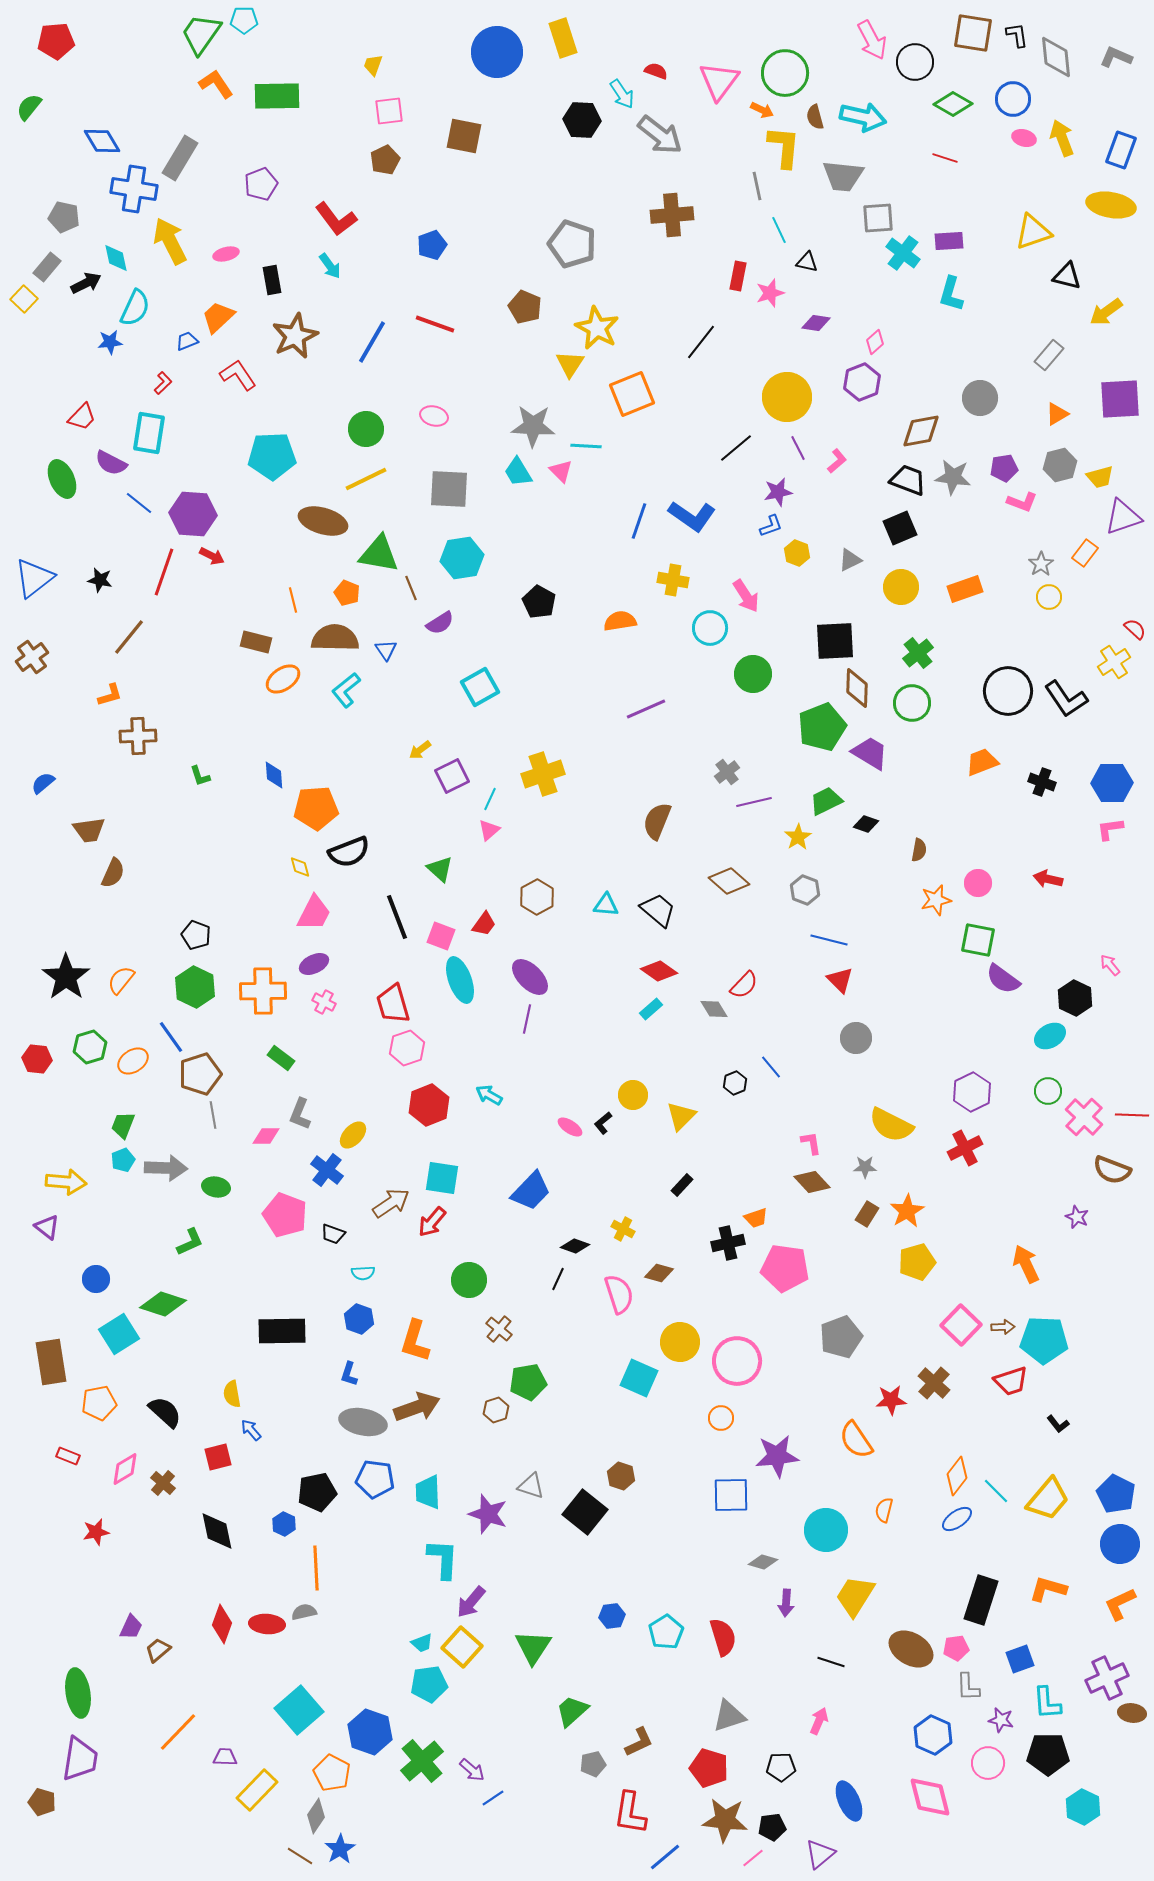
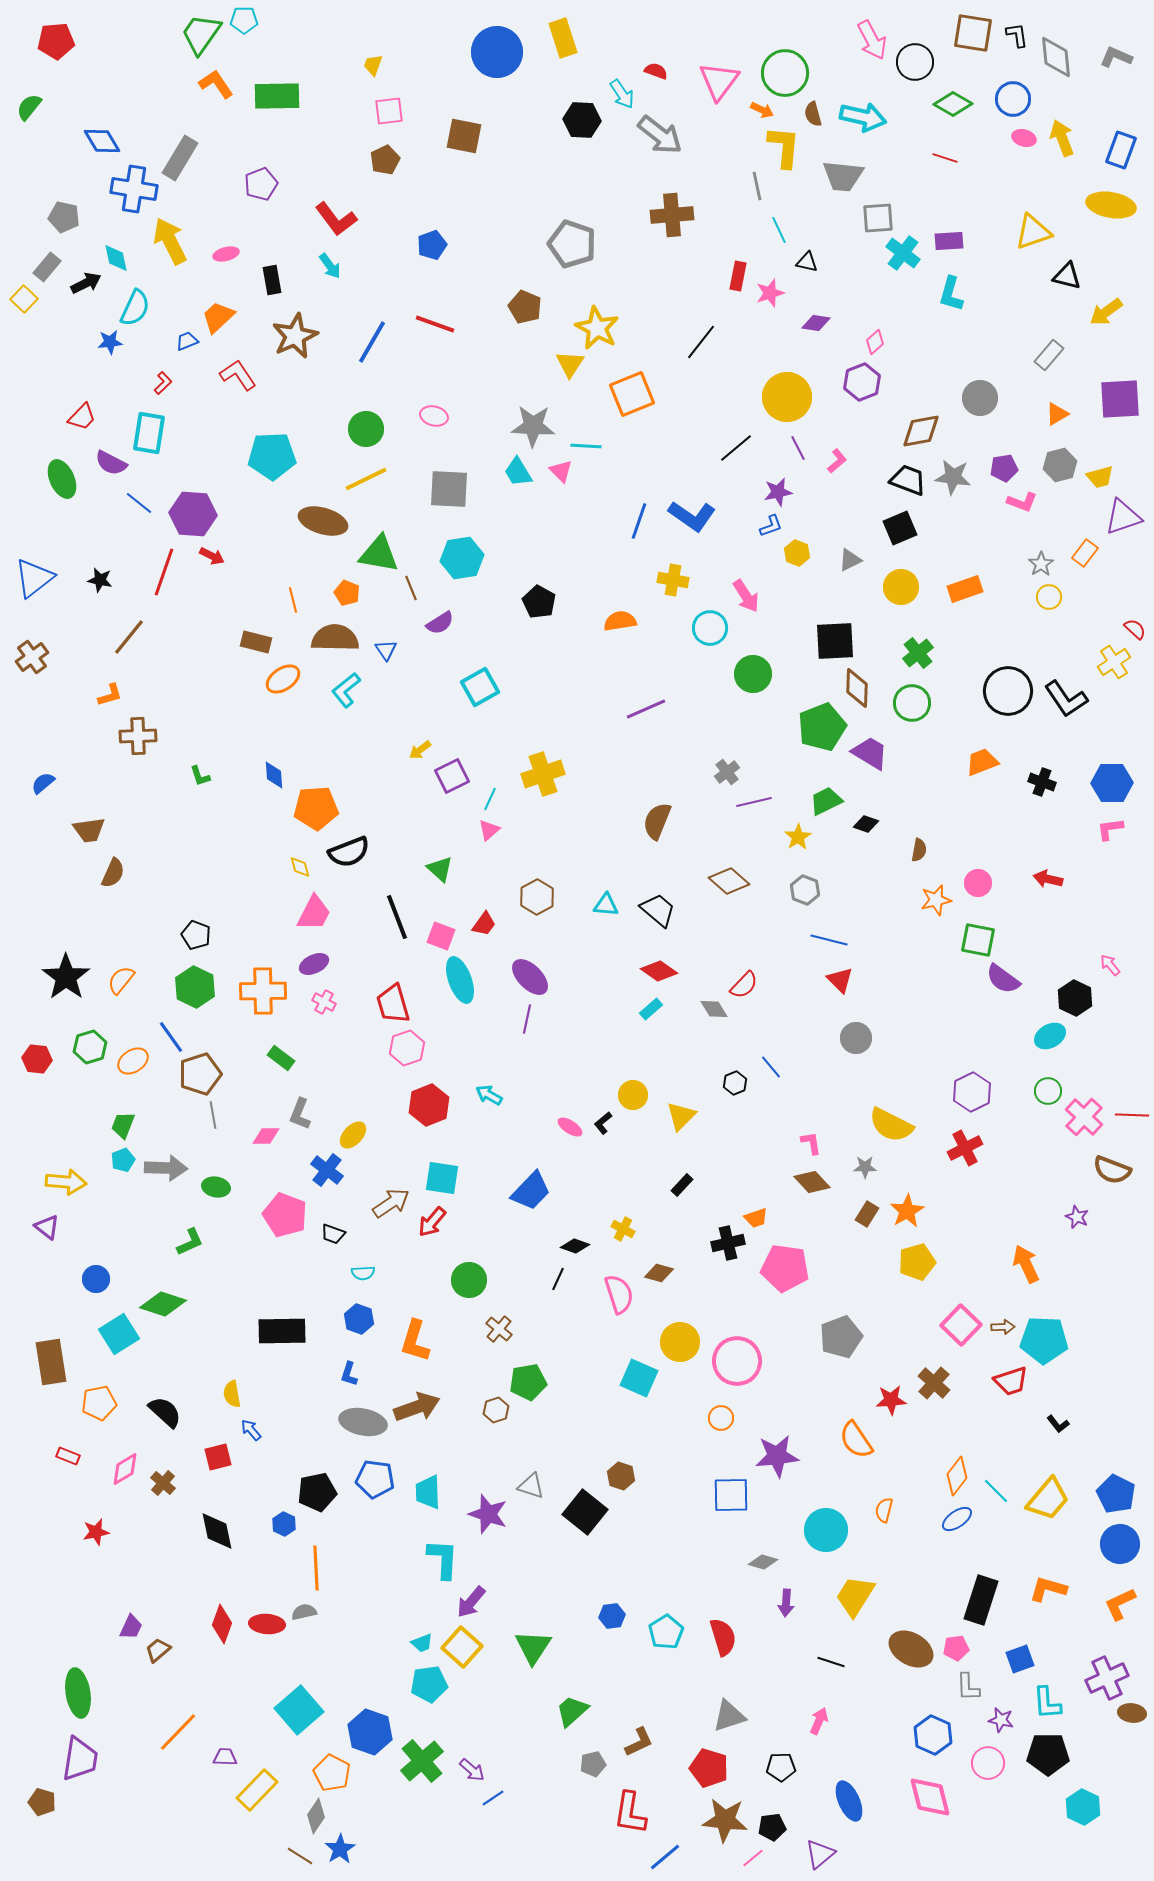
brown semicircle at (815, 117): moved 2 px left, 3 px up
